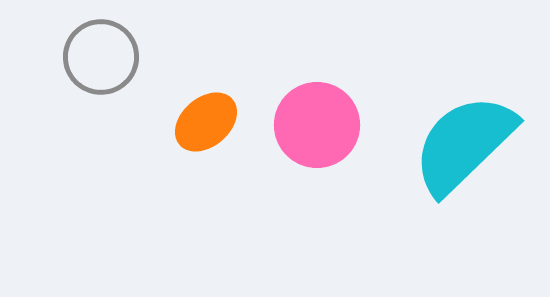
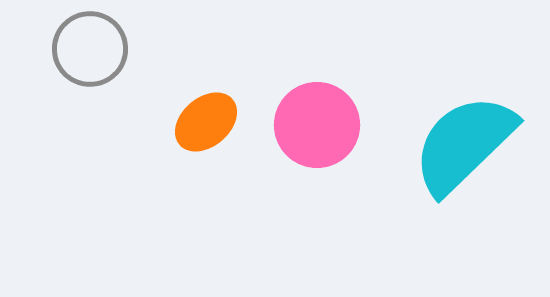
gray circle: moved 11 px left, 8 px up
